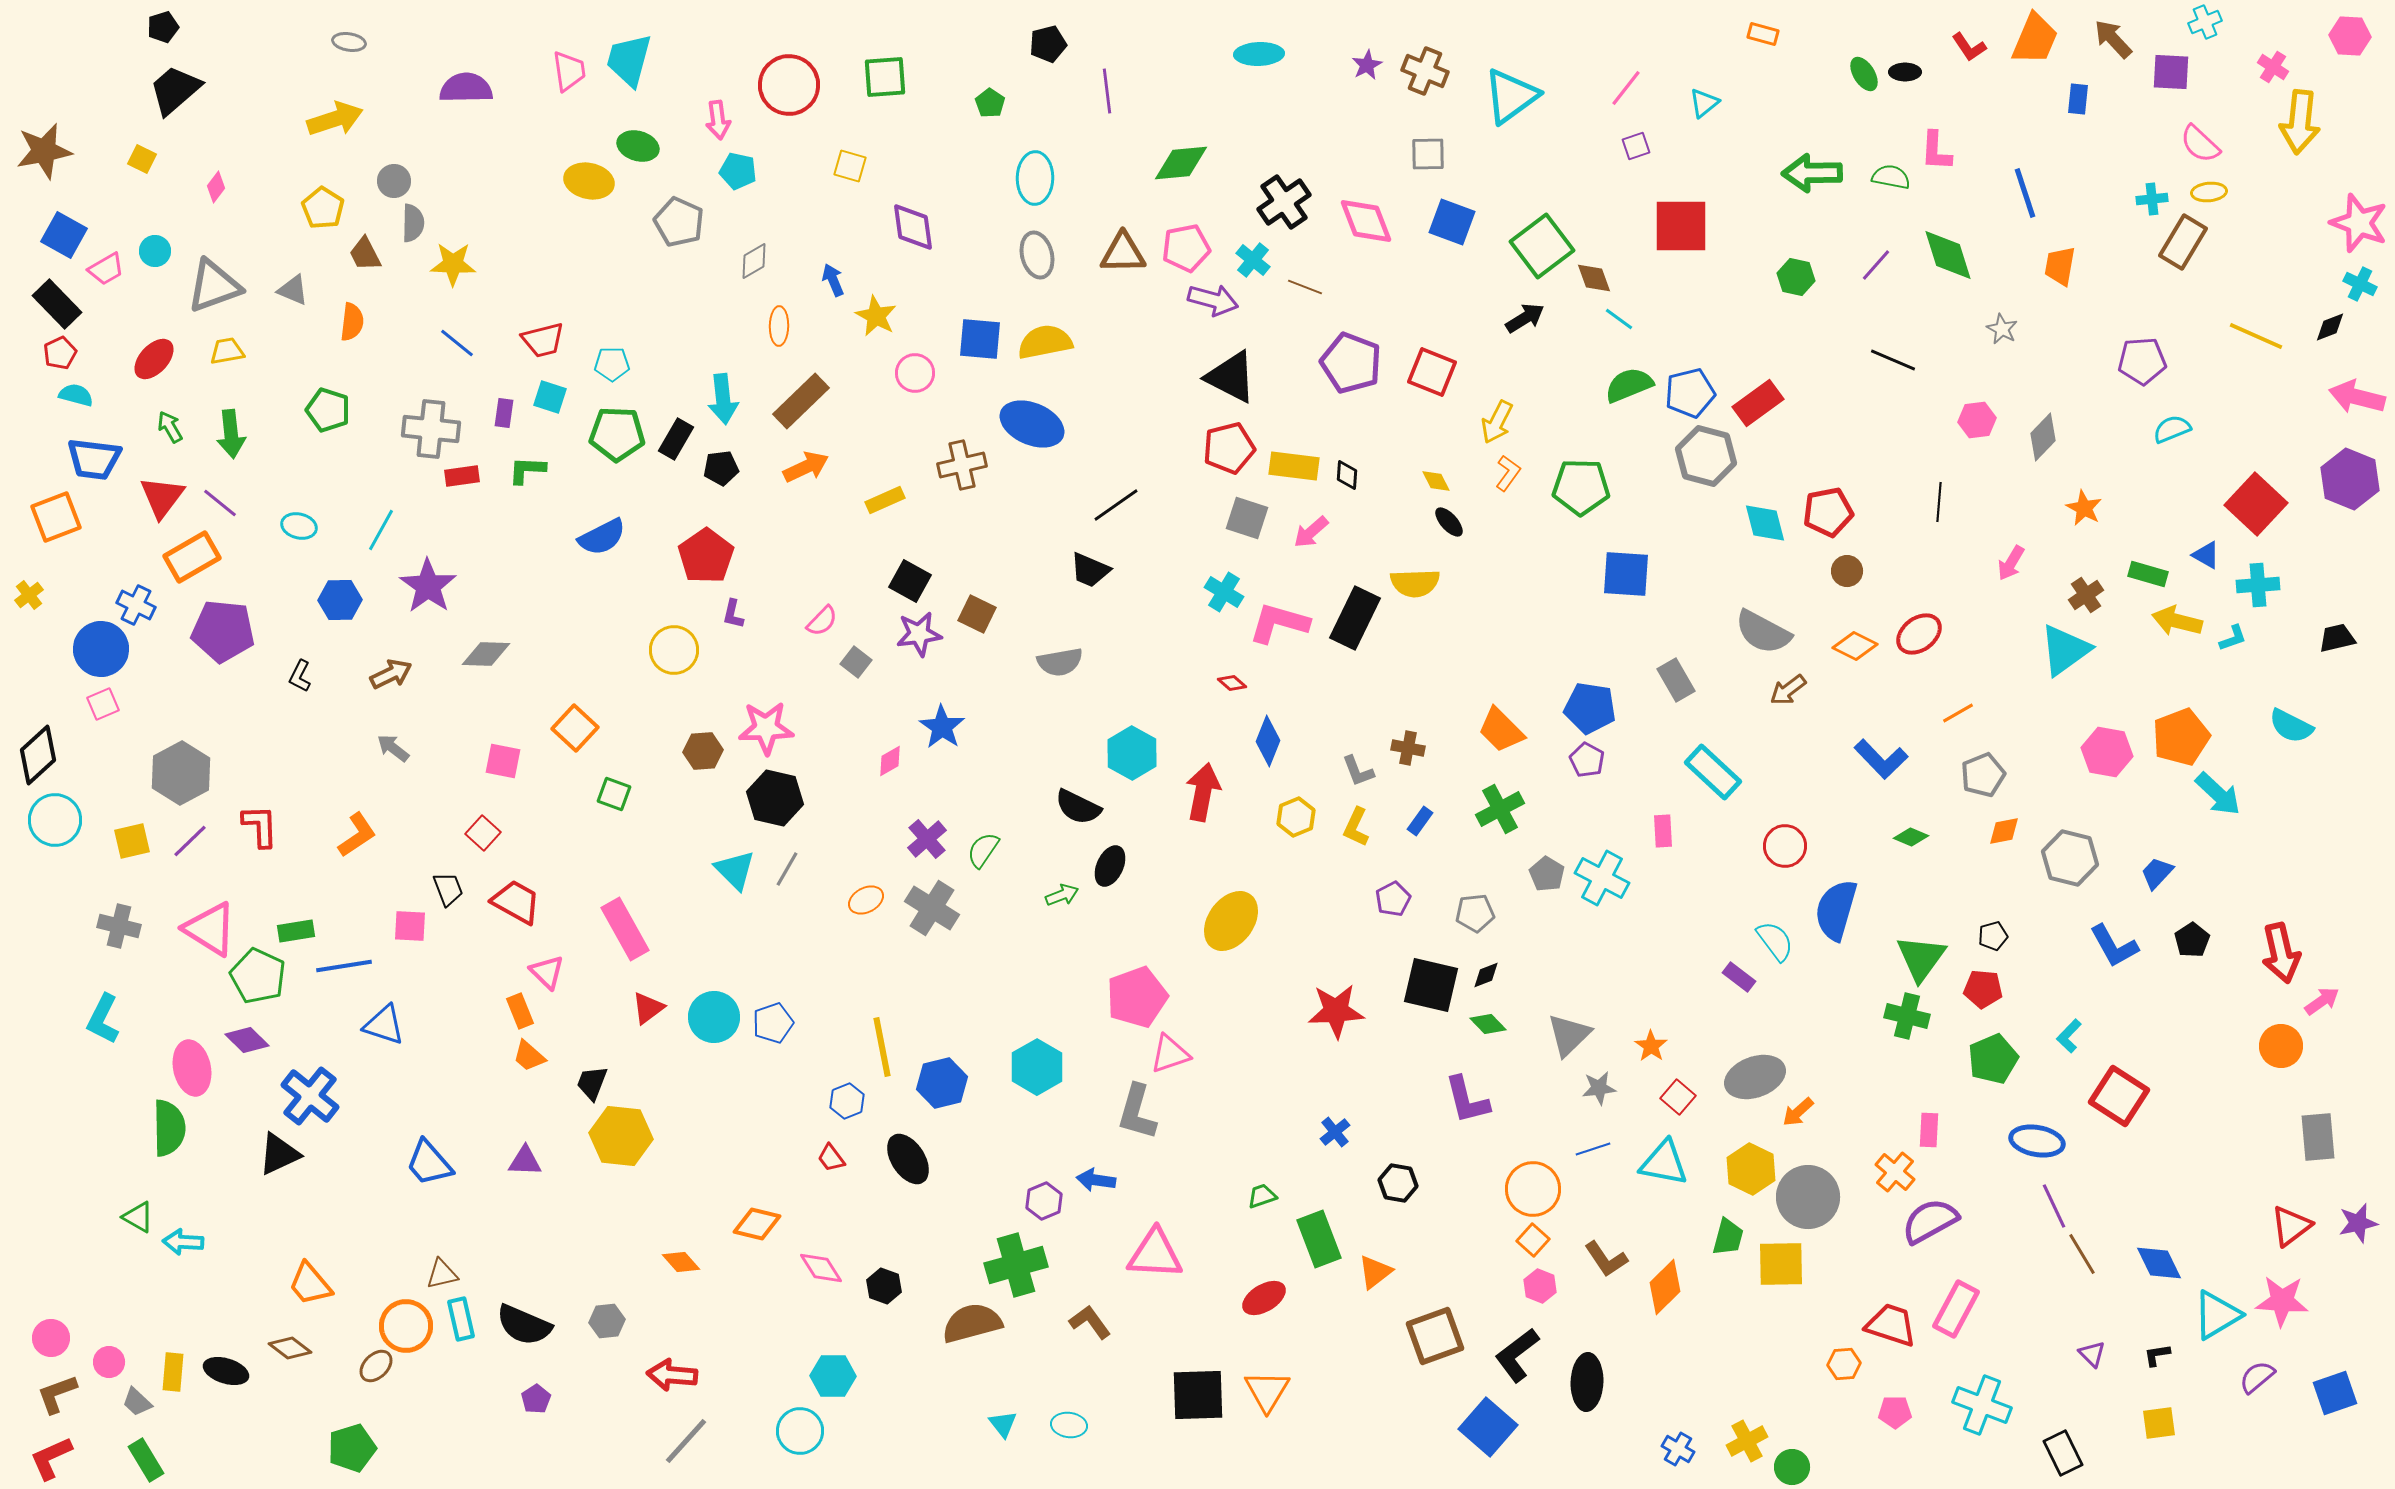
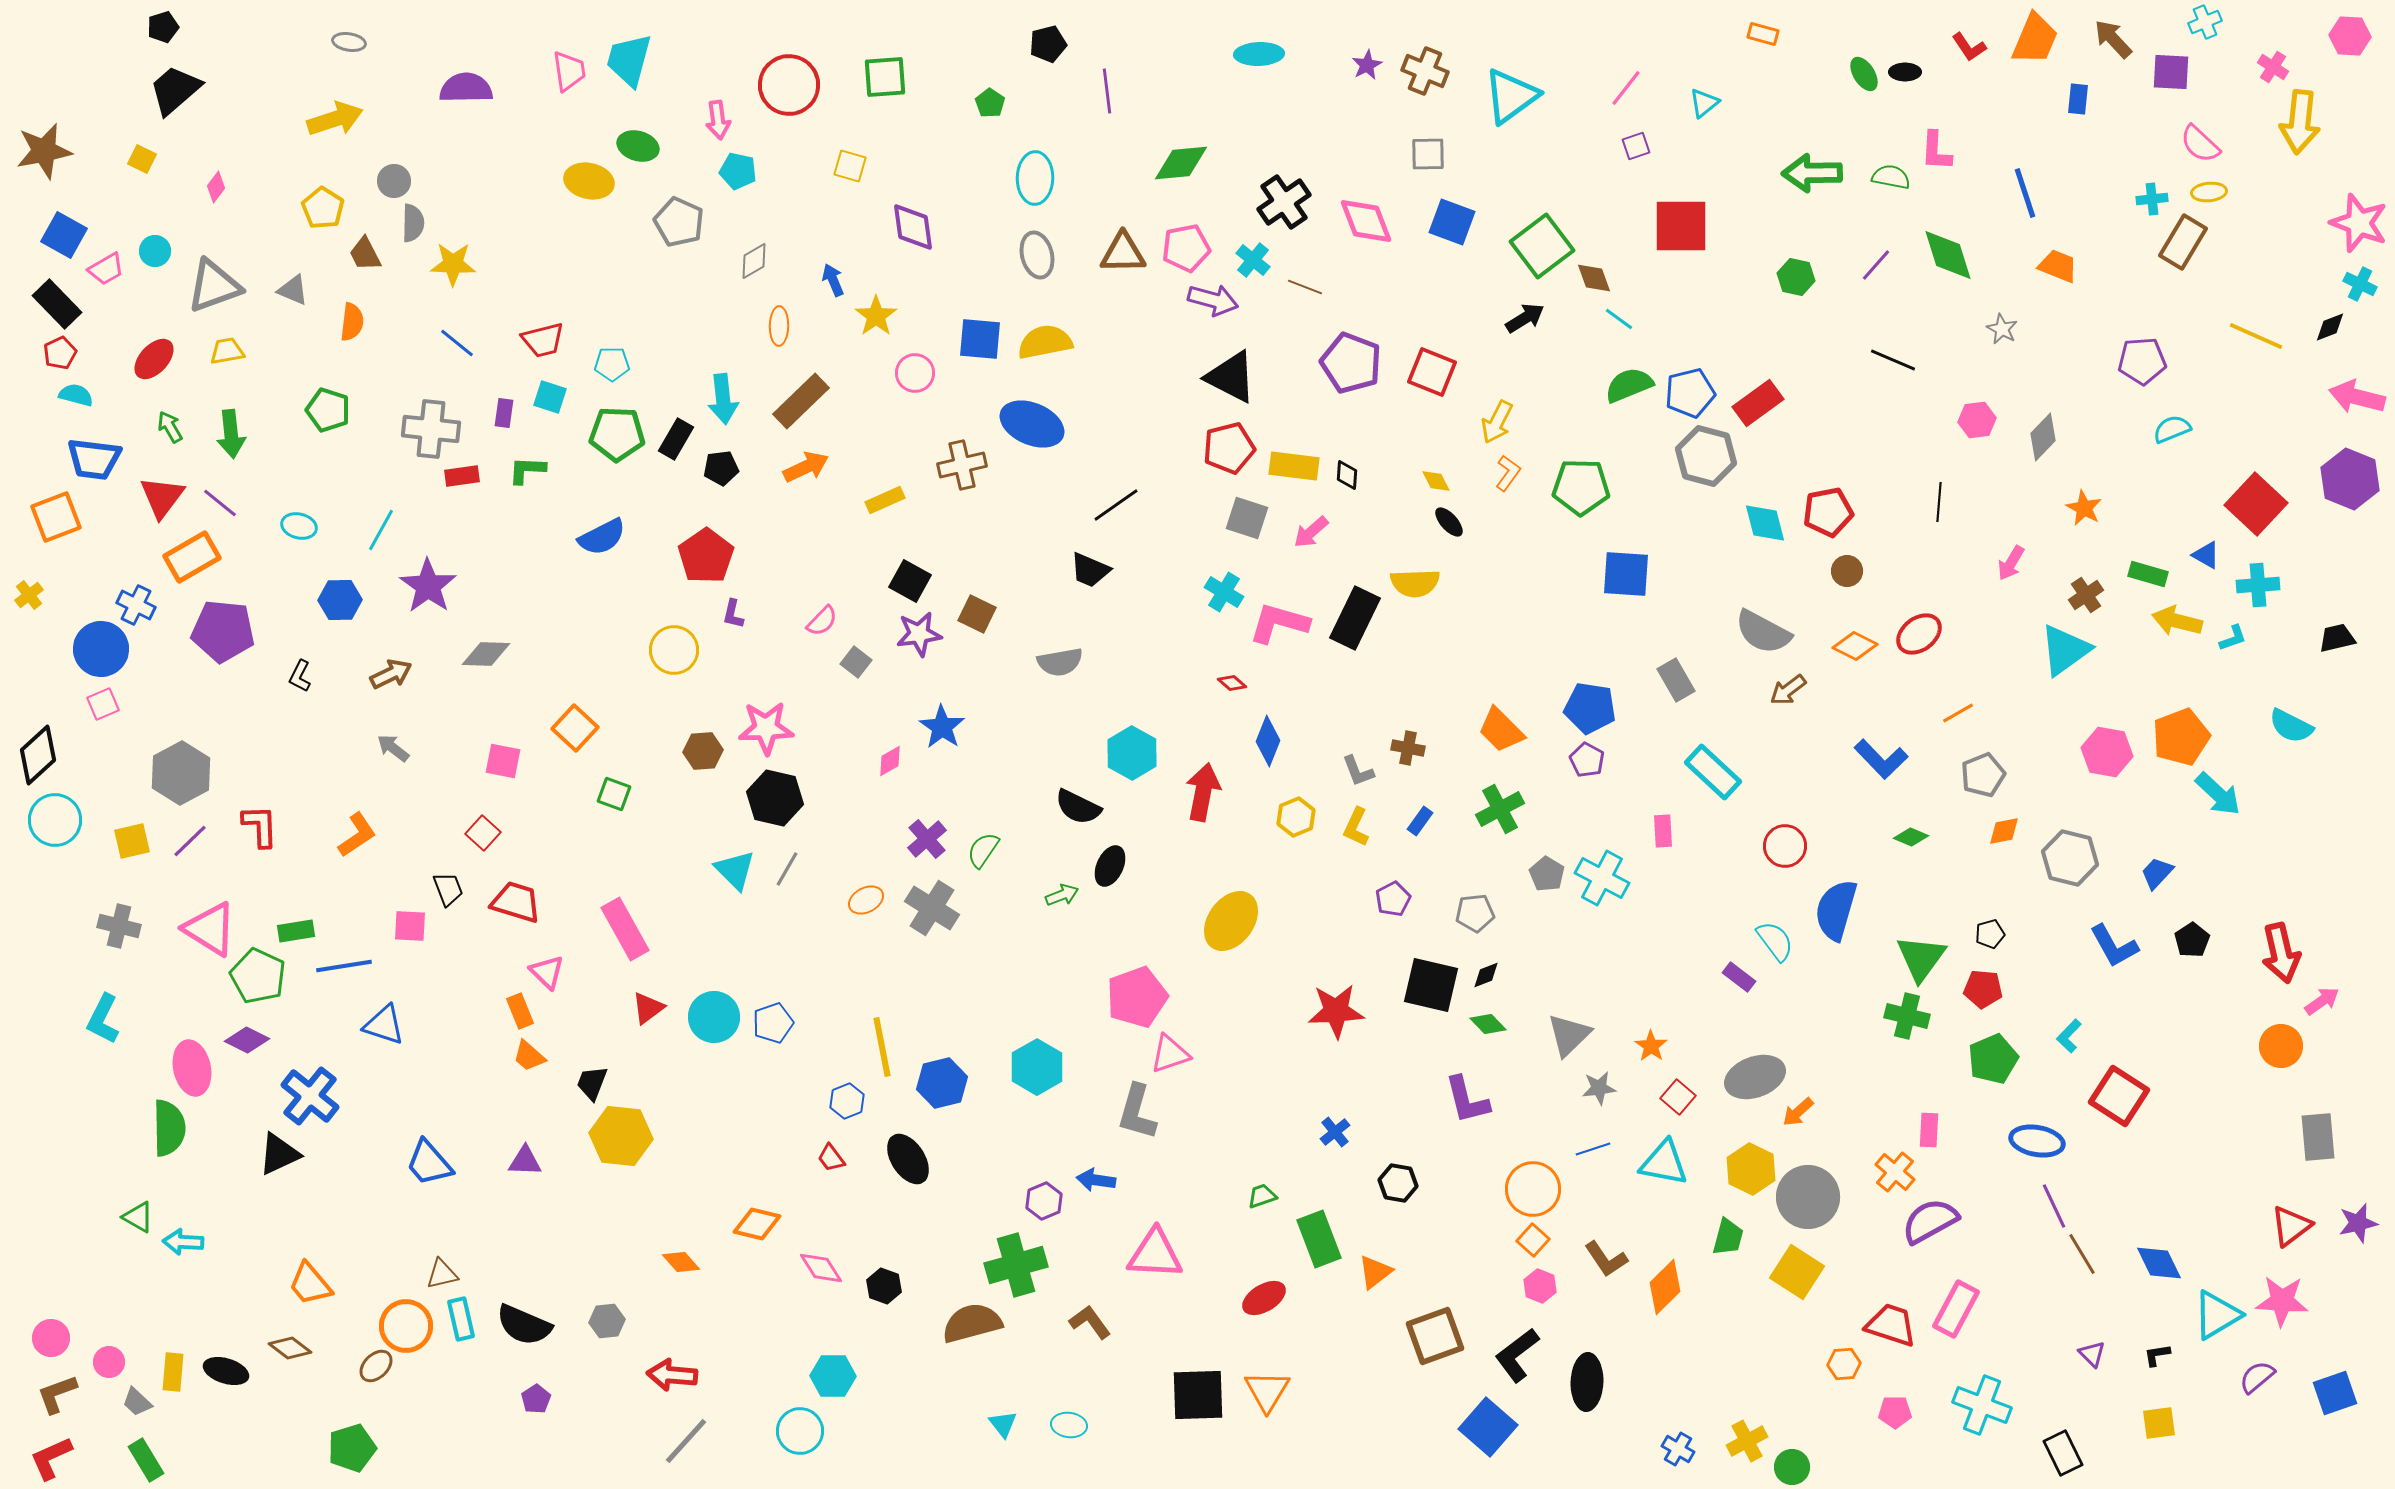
orange trapezoid at (2060, 266): moved 2 px left; rotated 102 degrees clockwise
yellow star at (876, 316): rotated 9 degrees clockwise
red trapezoid at (516, 902): rotated 12 degrees counterclockwise
black pentagon at (1993, 936): moved 3 px left, 2 px up
purple diamond at (247, 1040): rotated 18 degrees counterclockwise
yellow square at (1781, 1264): moved 16 px right, 8 px down; rotated 34 degrees clockwise
